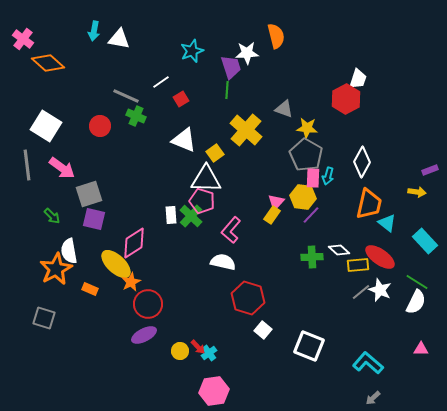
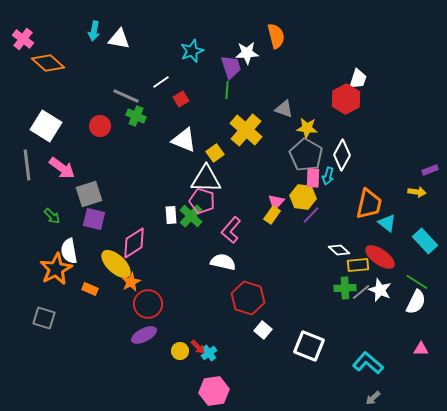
white diamond at (362, 162): moved 20 px left, 7 px up
green cross at (312, 257): moved 33 px right, 31 px down
